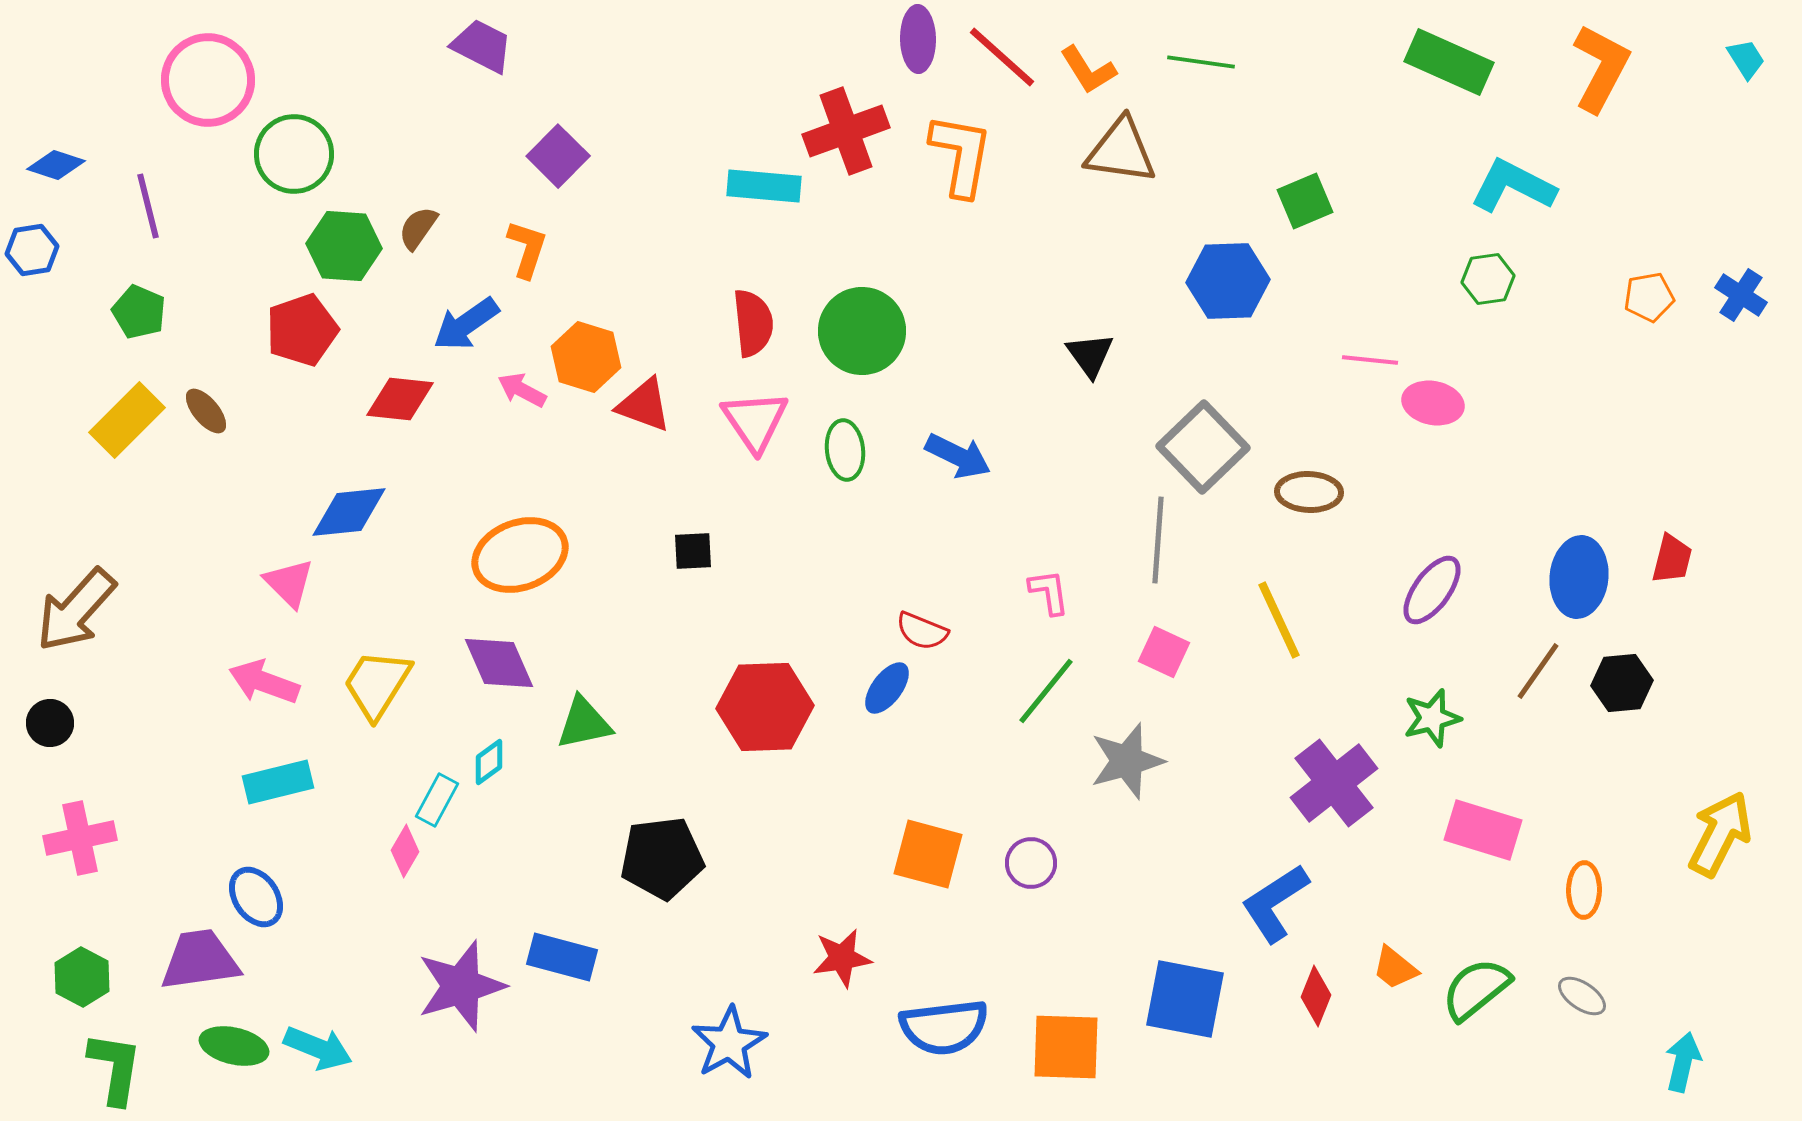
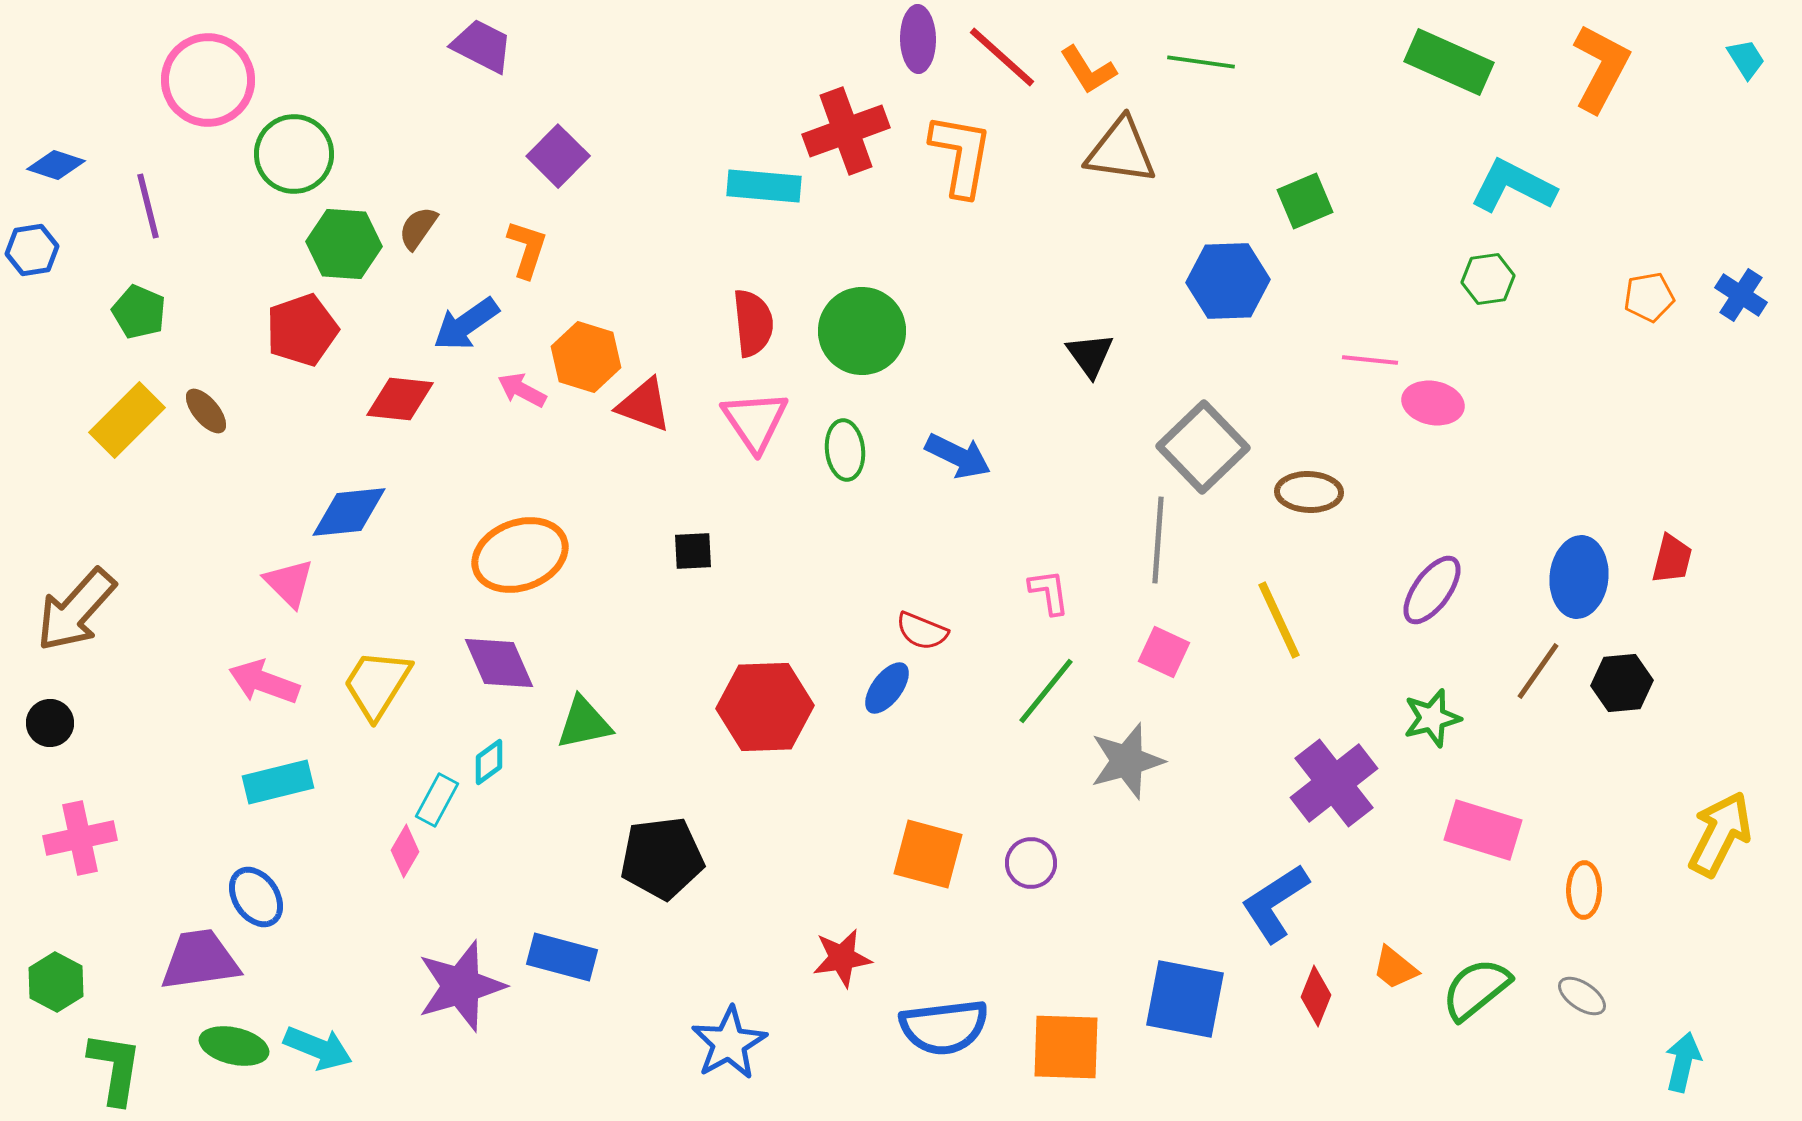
green hexagon at (344, 246): moved 2 px up
green hexagon at (82, 977): moved 26 px left, 5 px down
